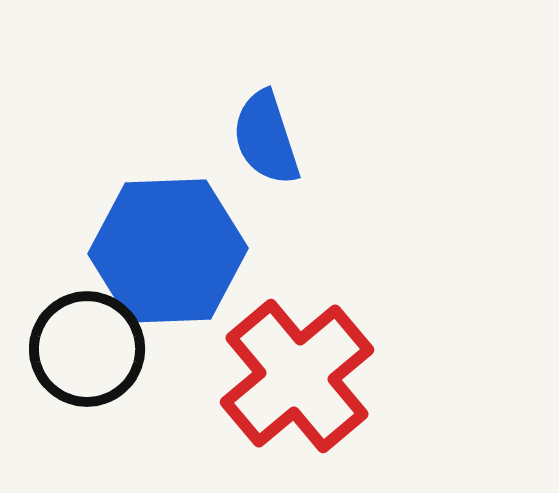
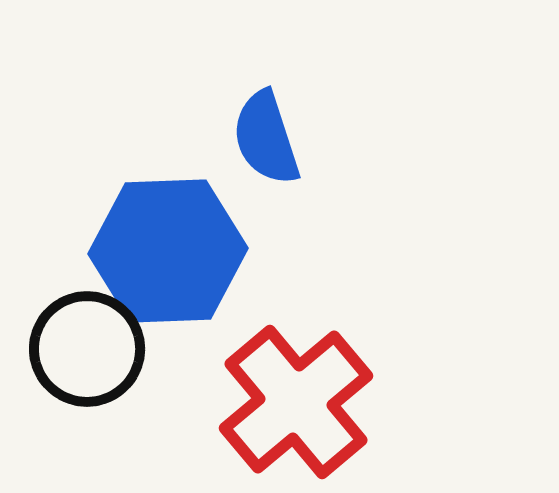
red cross: moved 1 px left, 26 px down
